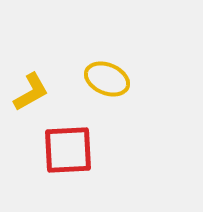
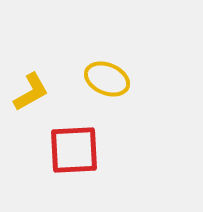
red square: moved 6 px right
